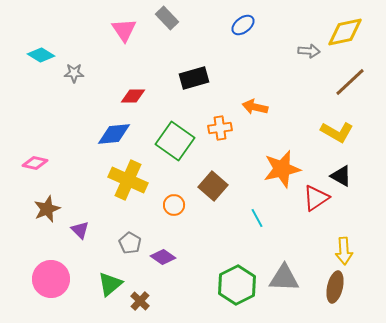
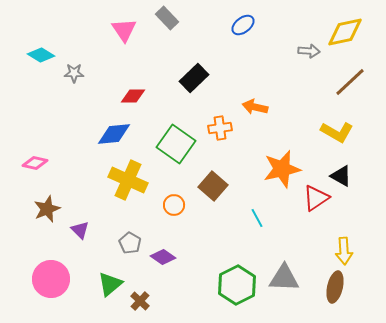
black rectangle: rotated 28 degrees counterclockwise
green square: moved 1 px right, 3 px down
